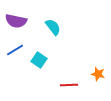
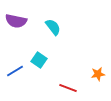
blue line: moved 21 px down
orange star: rotated 24 degrees counterclockwise
red line: moved 1 px left, 3 px down; rotated 24 degrees clockwise
